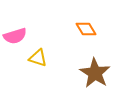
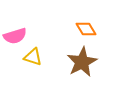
yellow triangle: moved 5 px left, 1 px up
brown star: moved 13 px left, 11 px up; rotated 12 degrees clockwise
